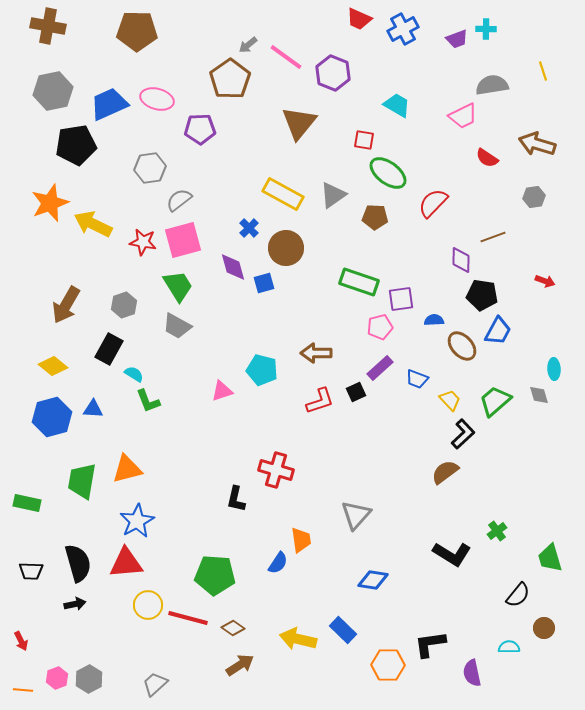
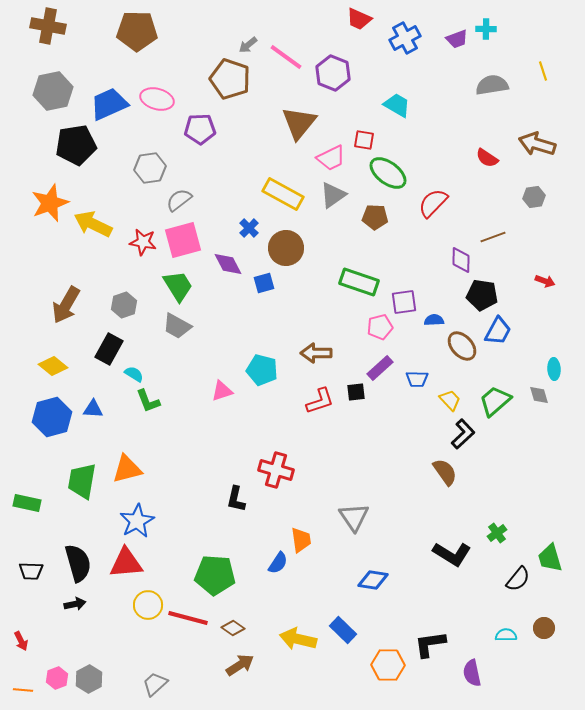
blue cross at (403, 29): moved 2 px right, 9 px down
brown pentagon at (230, 79): rotated 18 degrees counterclockwise
pink trapezoid at (463, 116): moved 132 px left, 42 px down
purple diamond at (233, 267): moved 5 px left, 3 px up; rotated 12 degrees counterclockwise
purple square at (401, 299): moved 3 px right, 3 px down
blue trapezoid at (417, 379): rotated 20 degrees counterclockwise
black square at (356, 392): rotated 18 degrees clockwise
brown semicircle at (445, 472): rotated 92 degrees clockwise
gray triangle at (356, 515): moved 2 px left, 2 px down; rotated 16 degrees counterclockwise
green cross at (497, 531): moved 2 px down
black semicircle at (518, 595): moved 16 px up
cyan semicircle at (509, 647): moved 3 px left, 12 px up
